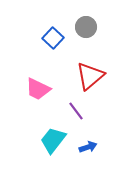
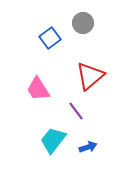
gray circle: moved 3 px left, 4 px up
blue square: moved 3 px left; rotated 10 degrees clockwise
pink trapezoid: rotated 32 degrees clockwise
